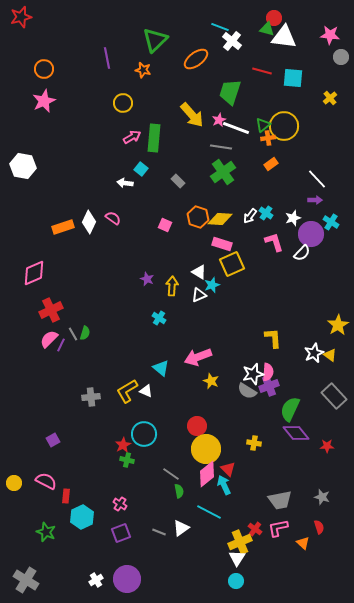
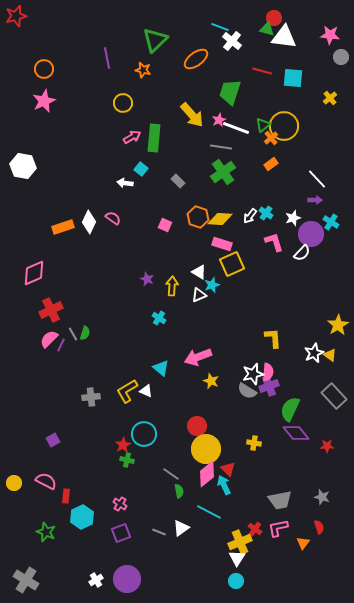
red star at (21, 17): moved 5 px left, 1 px up
orange cross at (268, 138): moved 3 px right; rotated 32 degrees counterclockwise
orange triangle at (303, 543): rotated 24 degrees clockwise
